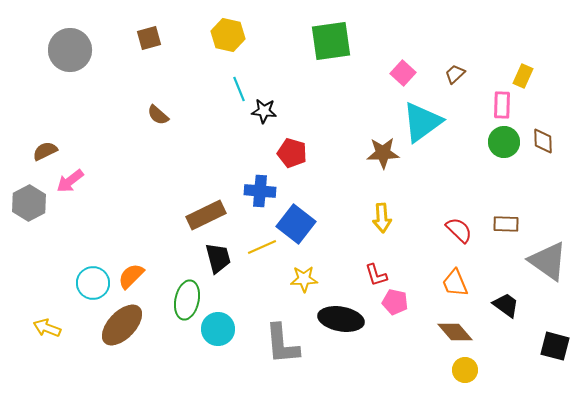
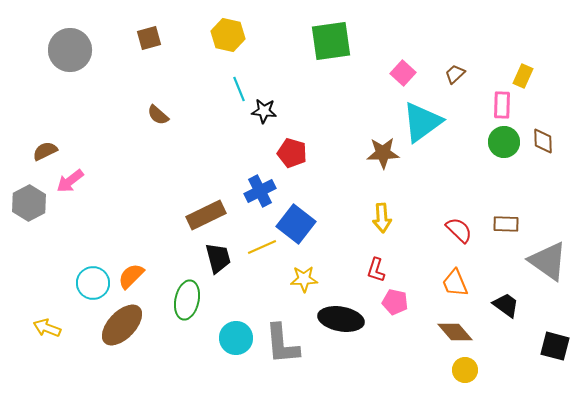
blue cross at (260, 191): rotated 32 degrees counterclockwise
red L-shape at (376, 275): moved 5 px up; rotated 35 degrees clockwise
cyan circle at (218, 329): moved 18 px right, 9 px down
